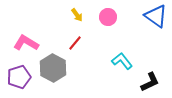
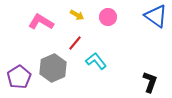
yellow arrow: rotated 24 degrees counterclockwise
pink L-shape: moved 15 px right, 21 px up
cyan L-shape: moved 26 px left
gray hexagon: rotated 8 degrees clockwise
purple pentagon: rotated 15 degrees counterclockwise
black L-shape: rotated 45 degrees counterclockwise
